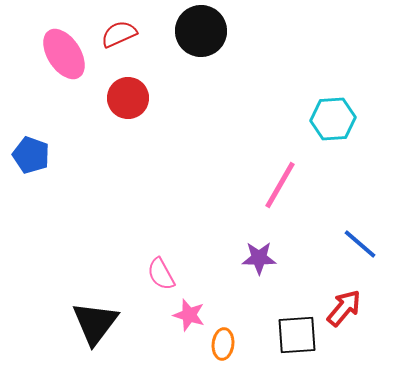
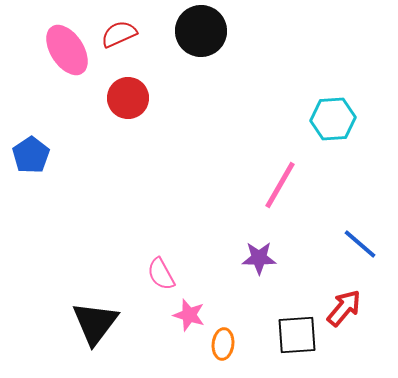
pink ellipse: moved 3 px right, 4 px up
blue pentagon: rotated 18 degrees clockwise
